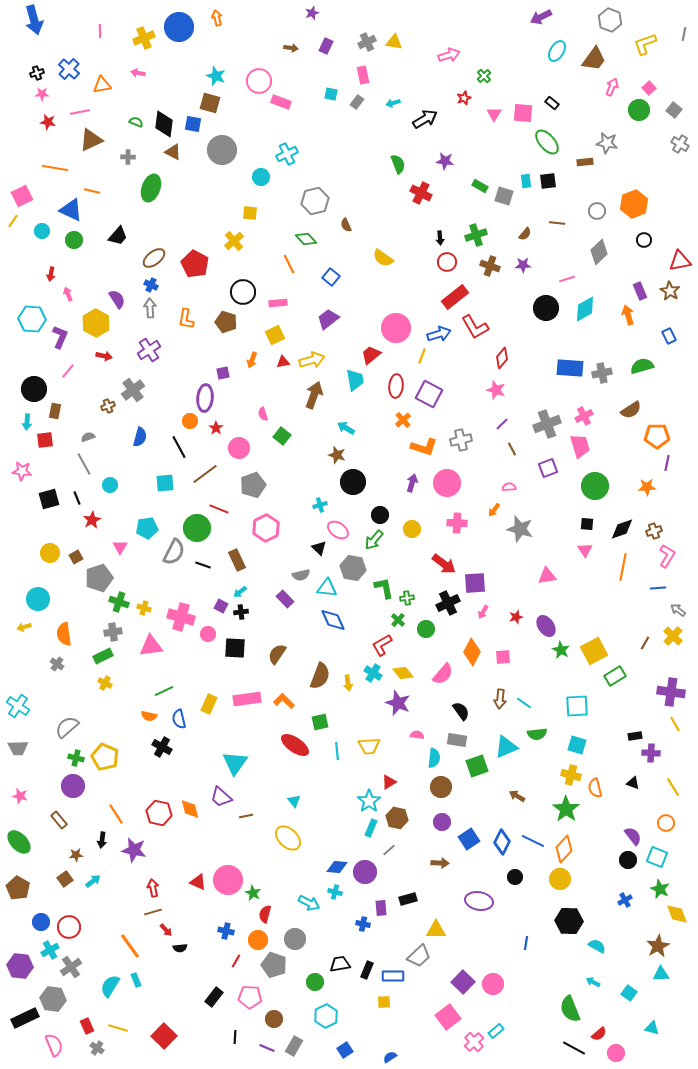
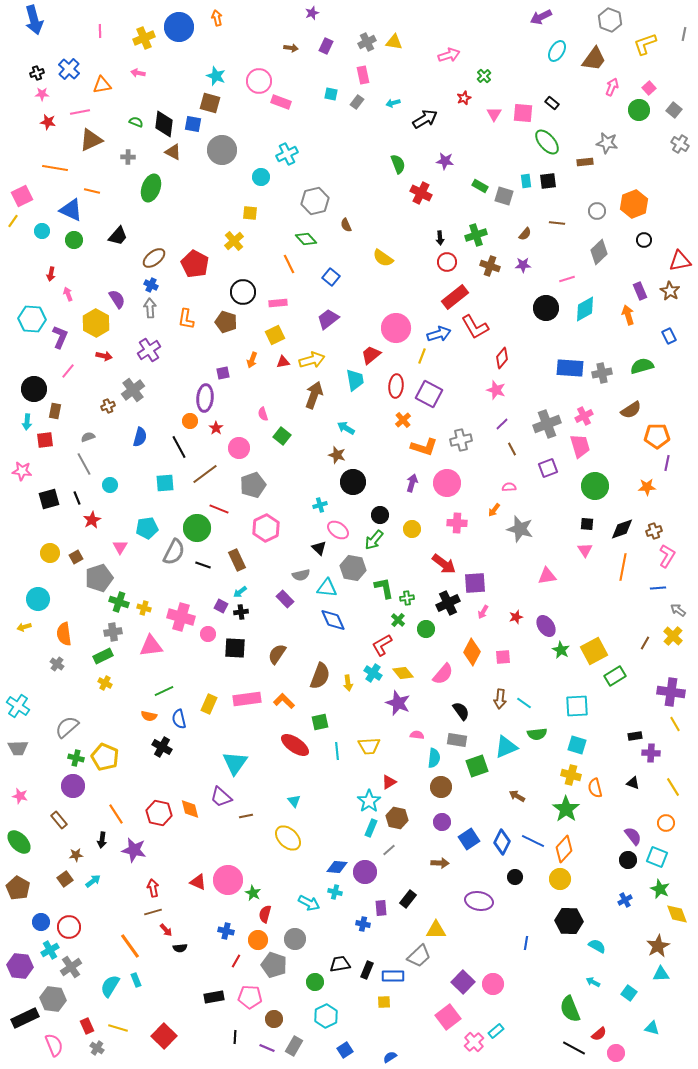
black rectangle at (408, 899): rotated 36 degrees counterclockwise
black rectangle at (214, 997): rotated 42 degrees clockwise
